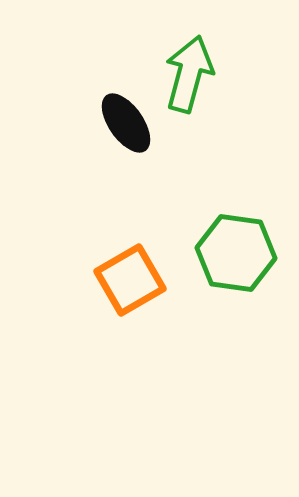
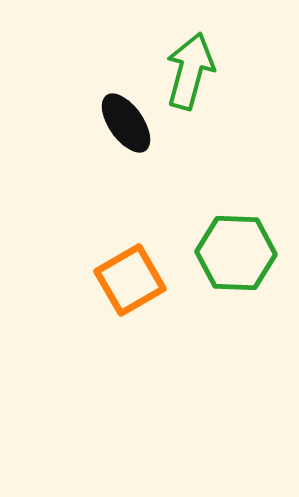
green arrow: moved 1 px right, 3 px up
green hexagon: rotated 6 degrees counterclockwise
